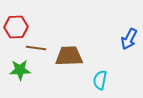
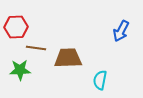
blue arrow: moved 8 px left, 8 px up
brown trapezoid: moved 1 px left, 2 px down
